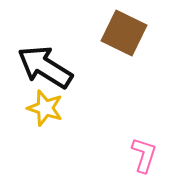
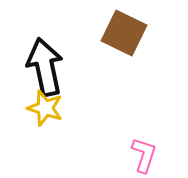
black arrow: rotated 46 degrees clockwise
